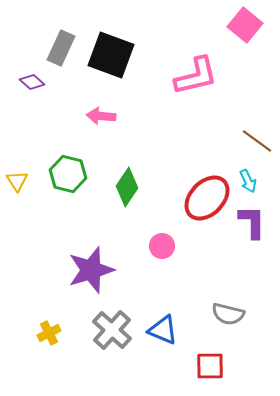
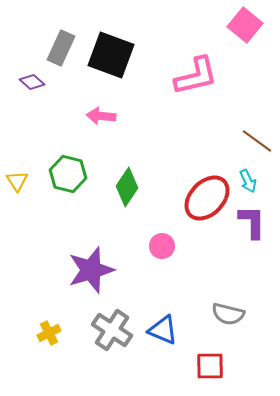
gray cross: rotated 9 degrees counterclockwise
